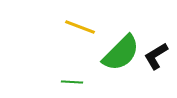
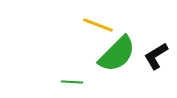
yellow line: moved 18 px right, 2 px up
green semicircle: moved 4 px left, 1 px down
